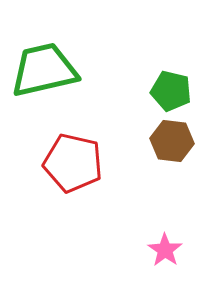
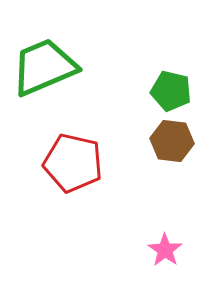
green trapezoid: moved 3 px up; rotated 10 degrees counterclockwise
